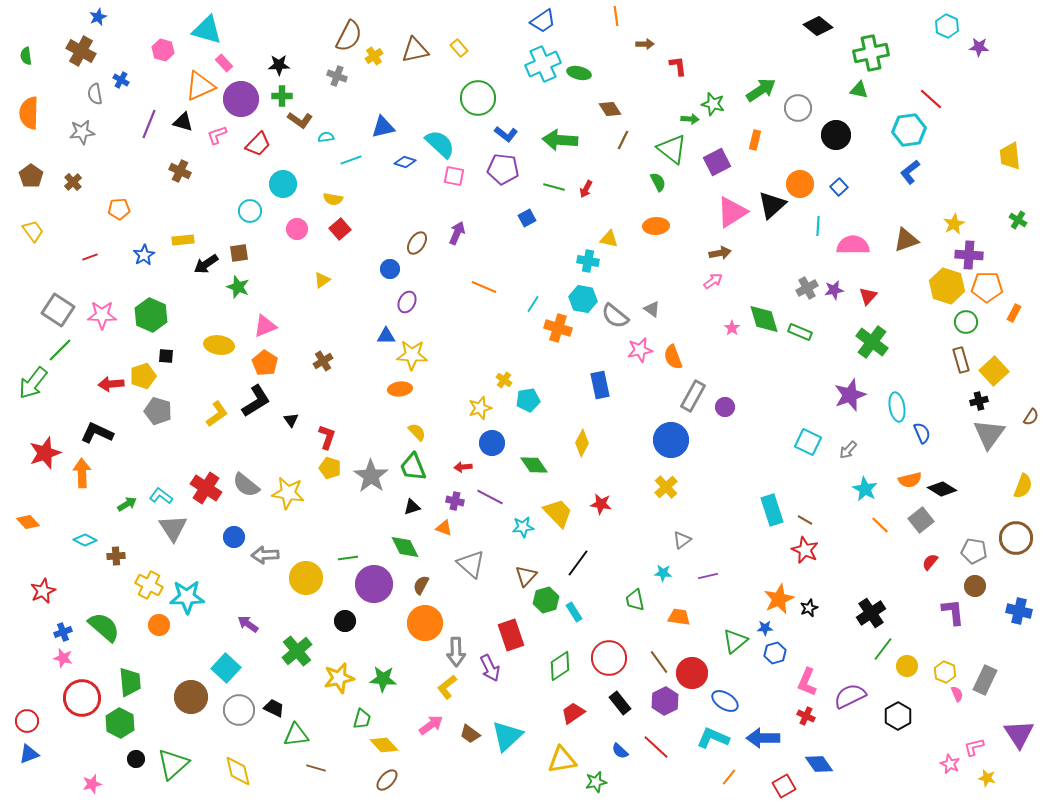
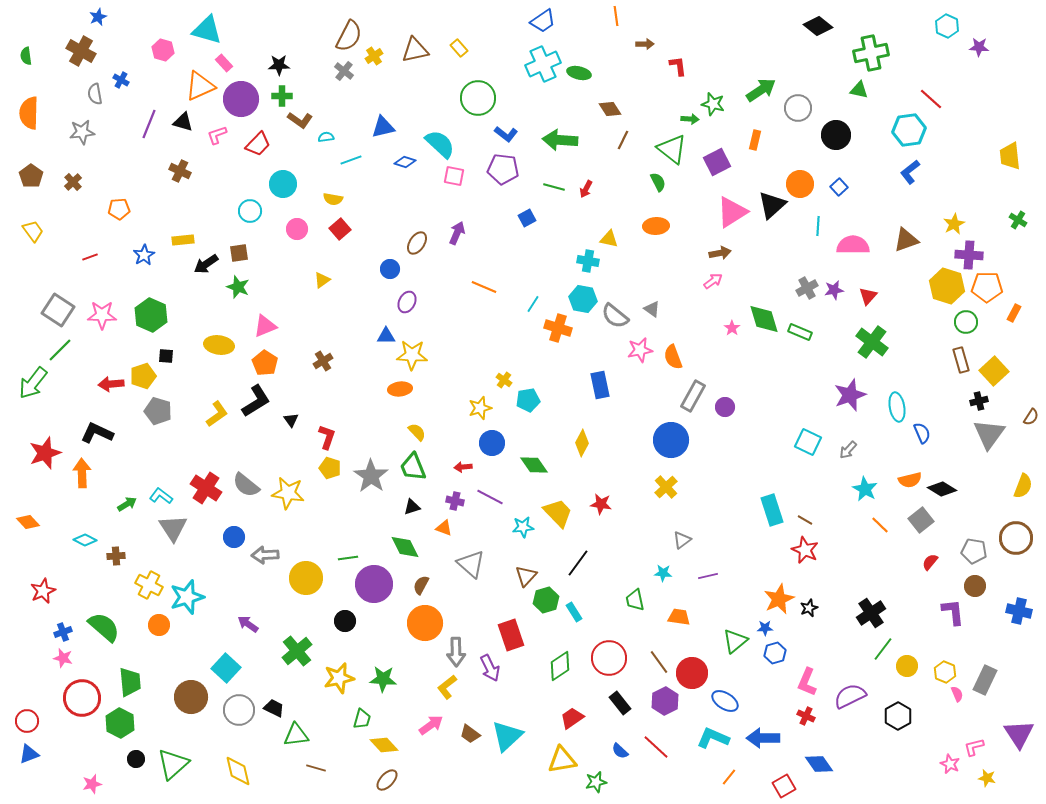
gray cross at (337, 76): moved 7 px right, 5 px up; rotated 18 degrees clockwise
cyan star at (187, 597): rotated 16 degrees counterclockwise
red trapezoid at (573, 713): moved 1 px left, 5 px down
